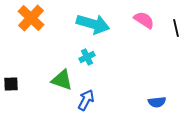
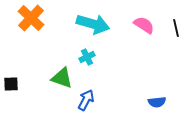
pink semicircle: moved 5 px down
green triangle: moved 2 px up
